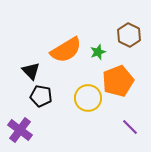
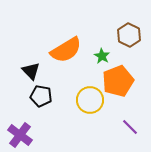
green star: moved 4 px right, 4 px down; rotated 21 degrees counterclockwise
yellow circle: moved 2 px right, 2 px down
purple cross: moved 5 px down
